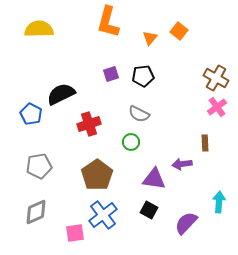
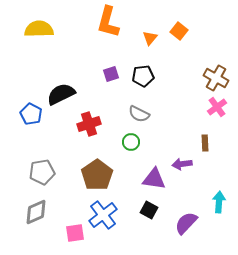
gray pentagon: moved 3 px right, 6 px down
